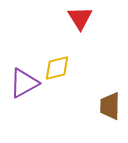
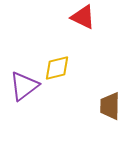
red triangle: moved 3 px right, 1 px up; rotated 32 degrees counterclockwise
purple triangle: moved 3 px down; rotated 8 degrees counterclockwise
